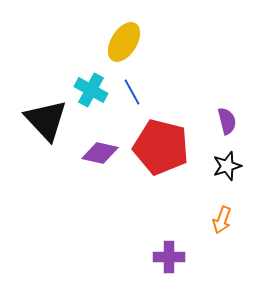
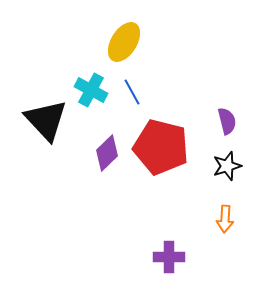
purple diamond: moved 7 px right; rotated 57 degrees counterclockwise
orange arrow: moved 3 px right, 1 px up; rotated 16 degrees counterclockwise
